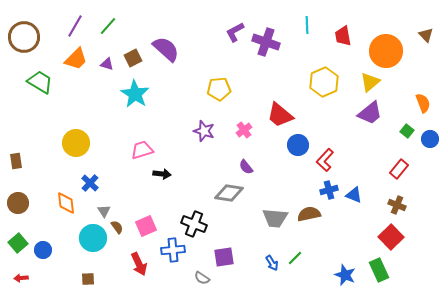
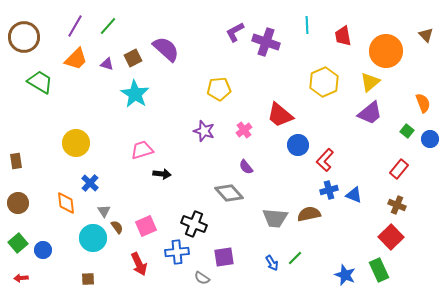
gray diamond at (229, 193): rotated 40 degrees clockwise
blue cross at (173, 250): moved 4 px right, 2 px down
